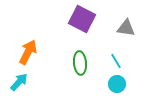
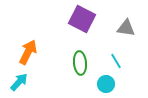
cyan circle: moved 11 px left
